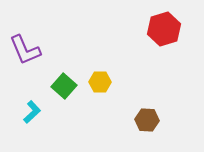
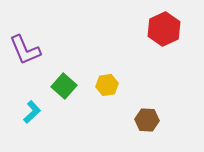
red hexagon: rotated 8 degrees counterclockwise
yellow hexagon: moved 7 px right, 3 px down; rotated 10 degrees counterclockwise
